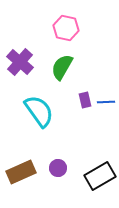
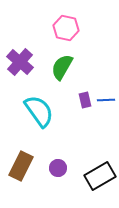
blue line: moved 2 px up
brown rectangle: moved 6 px up; rotated 40 degrees counterclockwise
